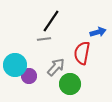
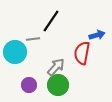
blue arrow: moved 1 px left, 3 px down
gray line: moved 11 px left
cyan circle: moved 13 px up
purple circle: moved 9 px down
green circle: moved 12 px left, 1 px down
